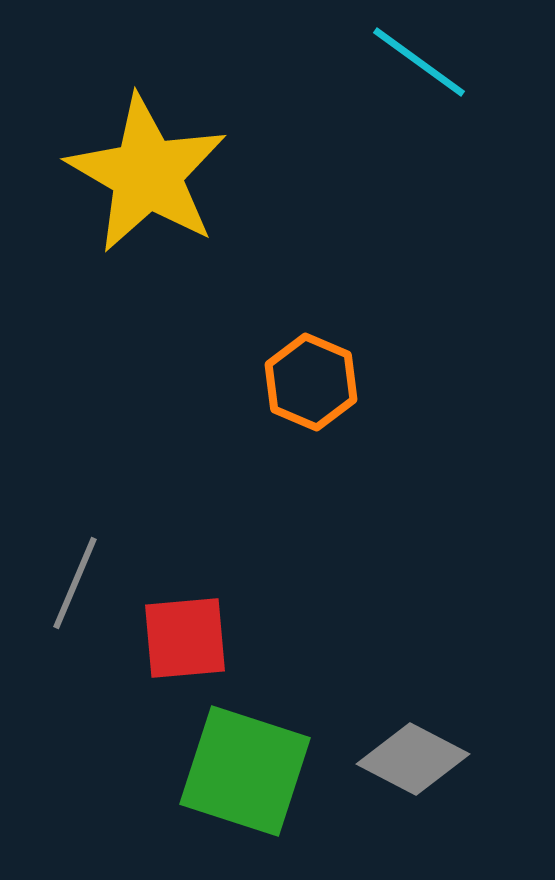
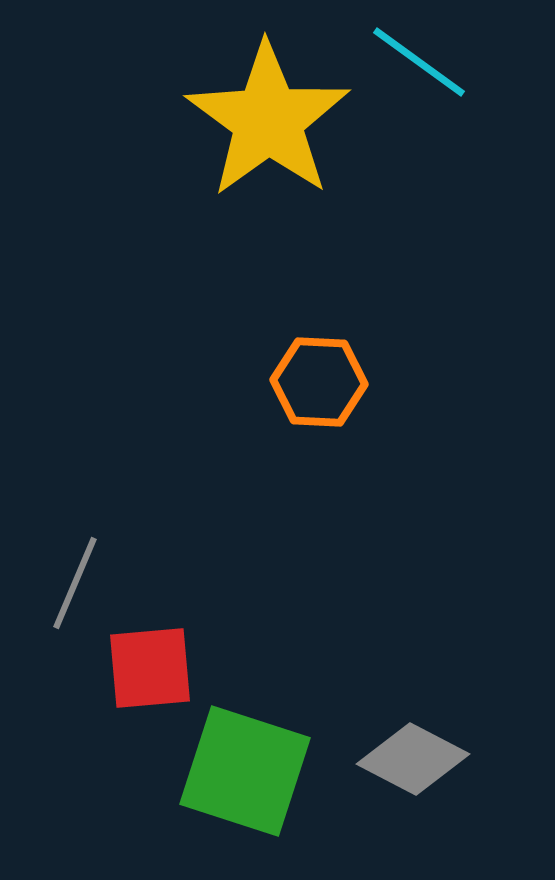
yellow star: moved 121 px right, 54 px up; rotated 6 degrees clockwise
orange hexagon: moved 8 px right; rotated 20 degrees counterclockwise
red square: moved 35 px left, 30 px down
